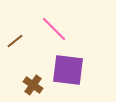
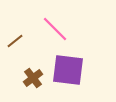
pink line: moved 1 px right
brown cross: moved 7 px up; rotated 18 degrees clockwise
